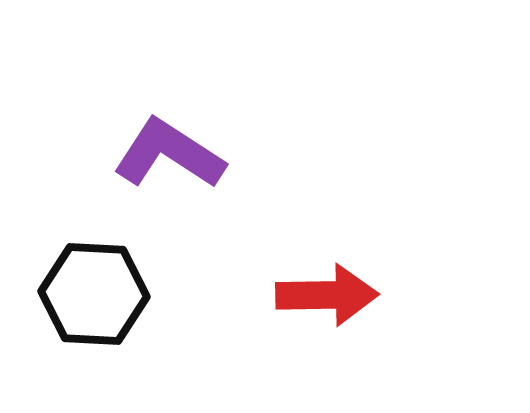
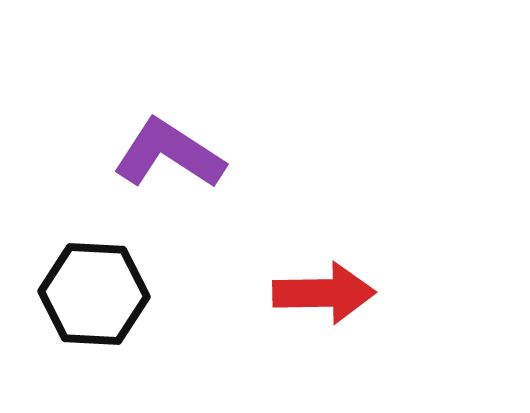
red arrow: moved 3 px left, 2 px up
